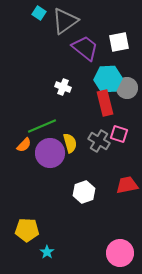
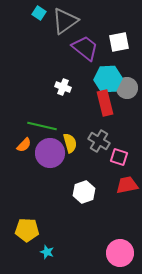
green line: rotated 36 degrees clockwise
pink square: moved 23 px down
cyan star: rotated 16 degrees counterclockwise
